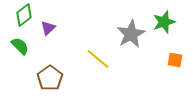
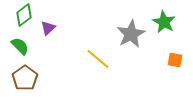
green star: rotated 25 degrees counterclockwise
brown pentagon: moved 25 px left
